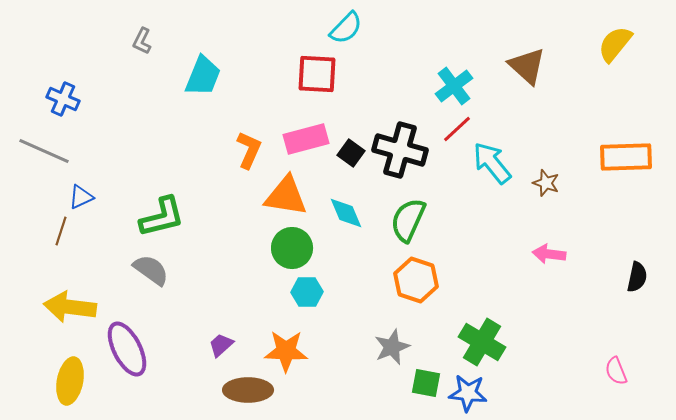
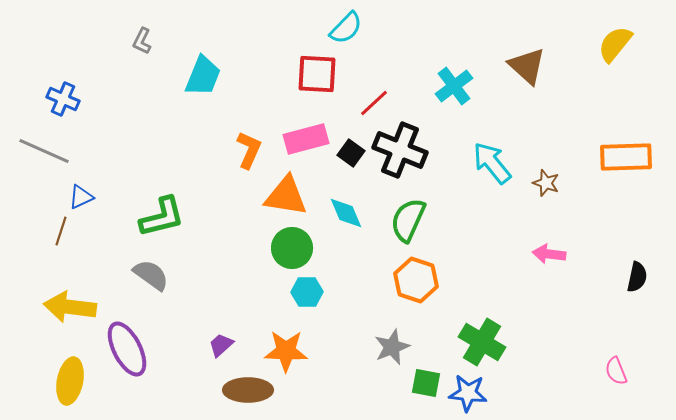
red line: moved 83 px left, 26 px up
black cross: rotated 6 degrees clockwise
gray semicircle: moved 5 px down
